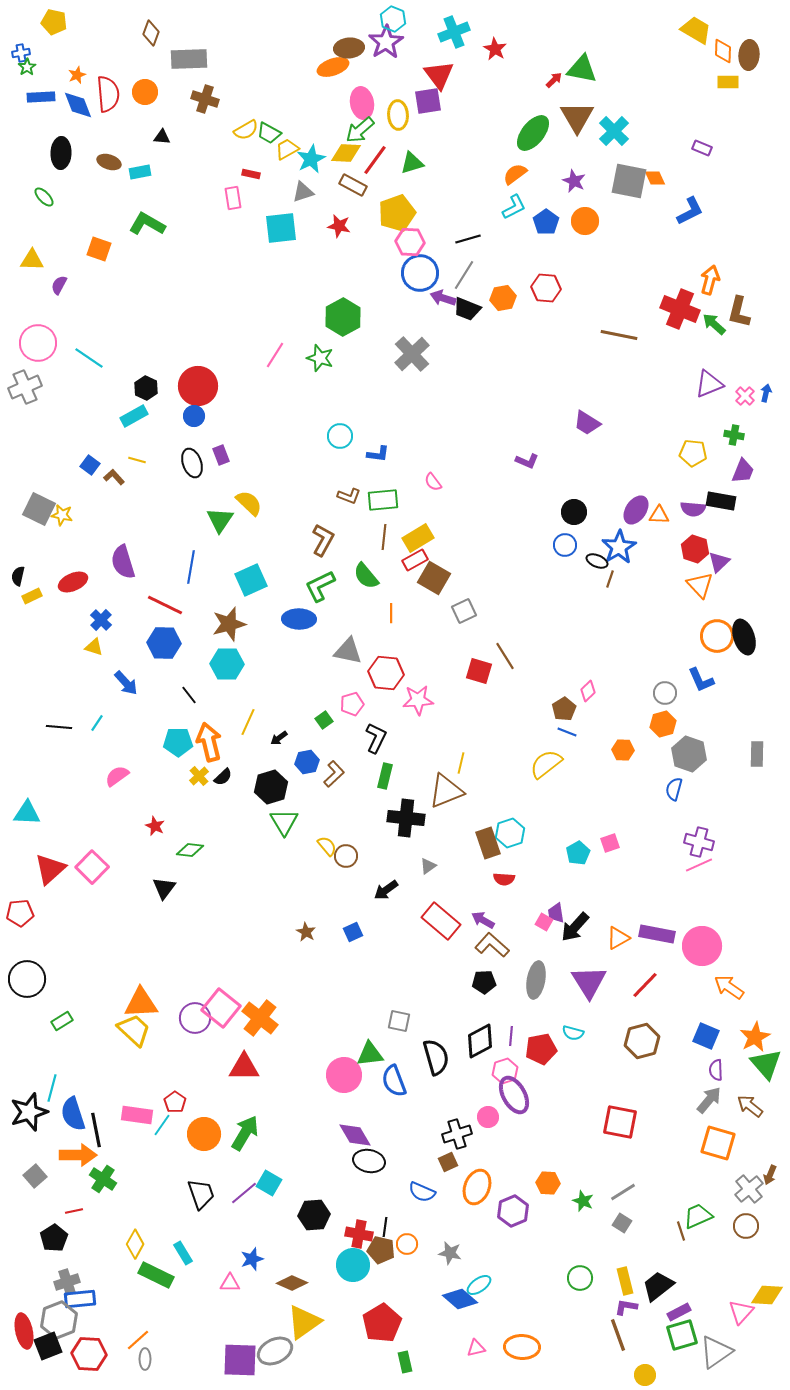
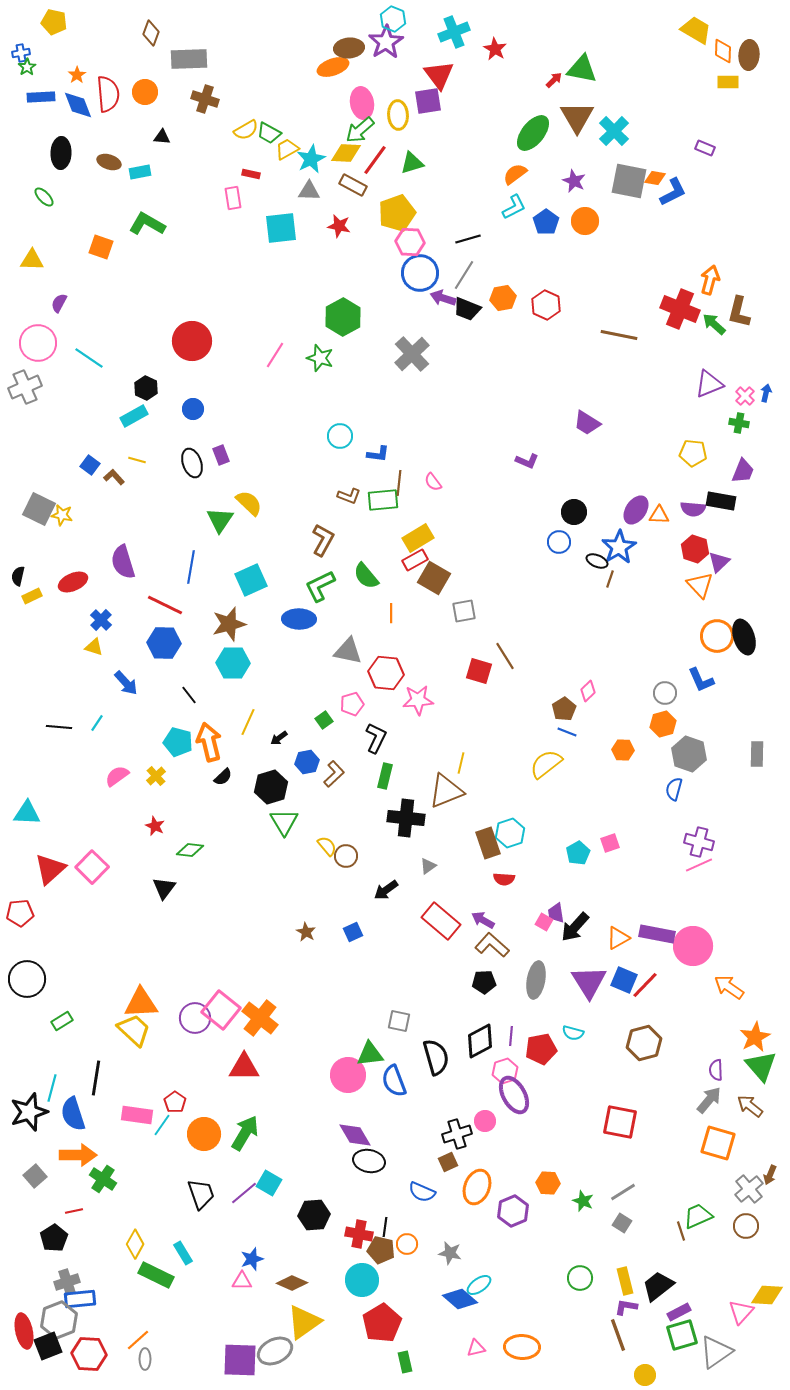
orange star at (77, 75): rotated 12 degrees counterclockwise
purple rectangle at (702, 148): moved 3 px right
orange diamond at (655, 178): rotated 55 degrees counterclockwise
gray triangle at (303, 192): moved 6 px right, 1 px up; rotated 20 degrees clockwise
blue L-shape at (690, 211): moved 17 px left, 19 px up
orange square at (99, 249): moved 2 px right, 2 px up
purple semicircle at (59, 285): moved 18 px down
red hexagon at (546, 288): moved 17 px down; rotated 20 degrees clockwise
red circle at (198, 386): moved 6 px left, 45 px up
blue circle at (194, 416): moved 1 px left, 7 px up
green cross at (734, 435): moved 5 px right, 12 px up
brown line at (384, 537): moved 15 px right, 54 px up
blue circle at (565, 545): moved 6 px left, 3 px up
gray square at (464, 611): rotated 15 degrees clockwise
cyan hexagon at (227, 664): moved 6 px right, 1 px up
cyan pentagon at (178, 742): rotated 16 degrees clockwise
yellow cross at (199, 776): moved 43 px left
pink circle at (702, 946): moved 9 px left
pink square at (221, 1008): moved 2 px down
blue square at (706, 1036): moved 82 px left, 56 px up
brown hexagon at (642, 1041): moved 2 px right, 2 px down
green triangle at (766, 1064): moved 5 px left, 2 px down
pink circle at (344, 1075): moved 4 px right
pink circle at (488, 1117): moved 3 px left, 4 px down
black line at (96, 1130): moved 52 px up; rotated 20 degrees clockwise
cyan circle at (353, 1265): moved 9 px right, 15 px down
pink triangle at (230, 1283): moved 12 px right, 2 px up
